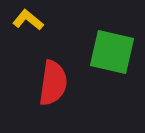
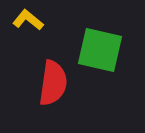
green square: moved 12 px left, 2 px up
